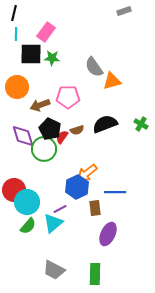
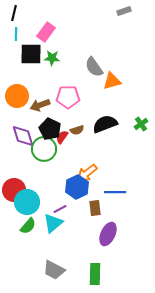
orange circle: moved 9 px down
green cross: rotated 24 degrees clockwise
